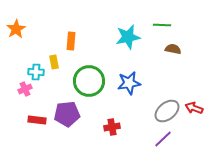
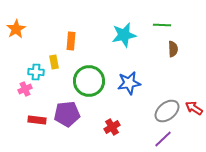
cyan star: moved 4 px left, 2 px up
brown semicircle: rotated 77 degrees clockwise
red arrow: rotated 12 degrees clockwise
red cross: rotated 21 degrees counterclockwise
